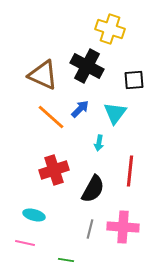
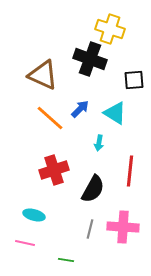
black cross: moved 3 px right, 7 px up; rotated 8 degrees counterclockwise
cyan triangle: rotated 35 degrees counterclockwise
orange line: moved 1 px left, 1 px down
